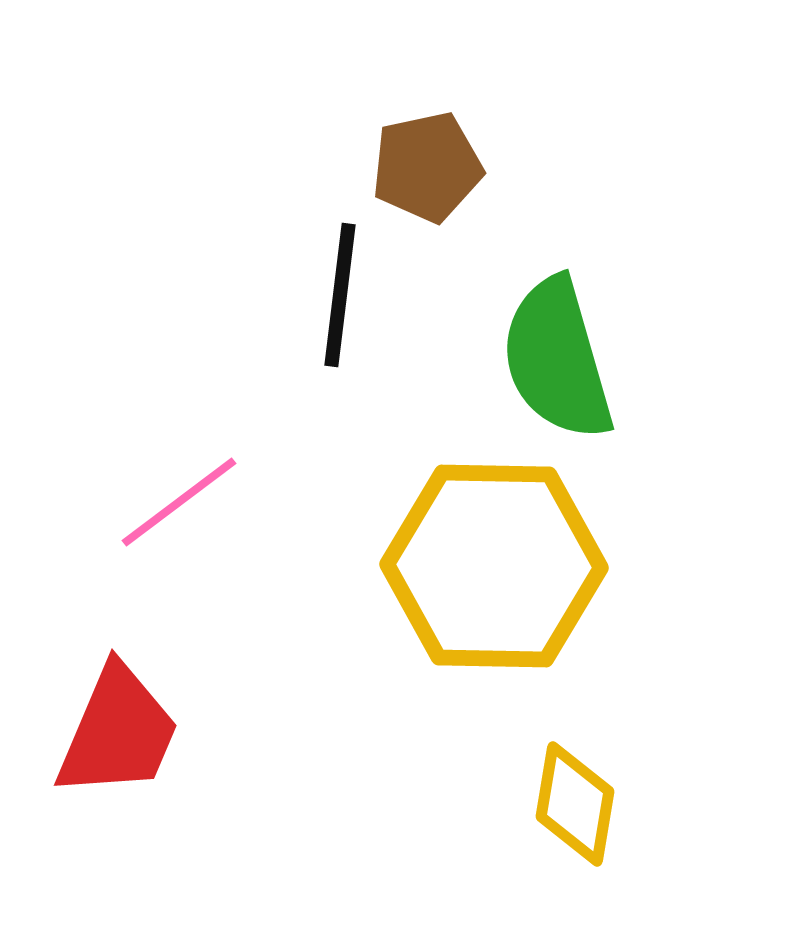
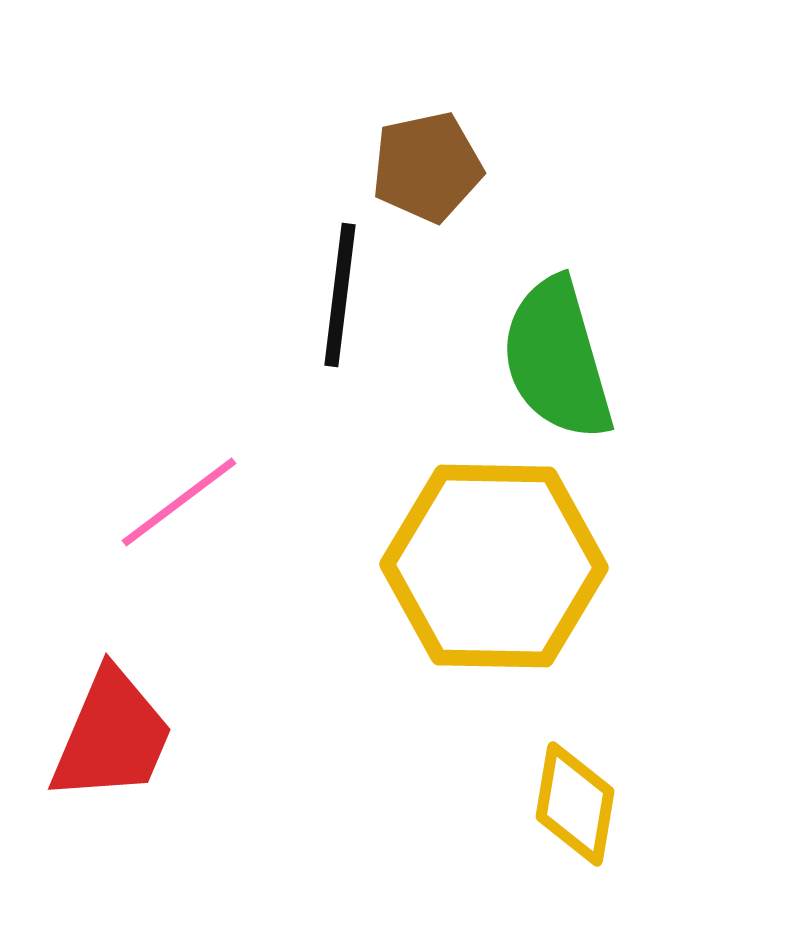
red trapezoid: moved 6 px left, 4 px down
